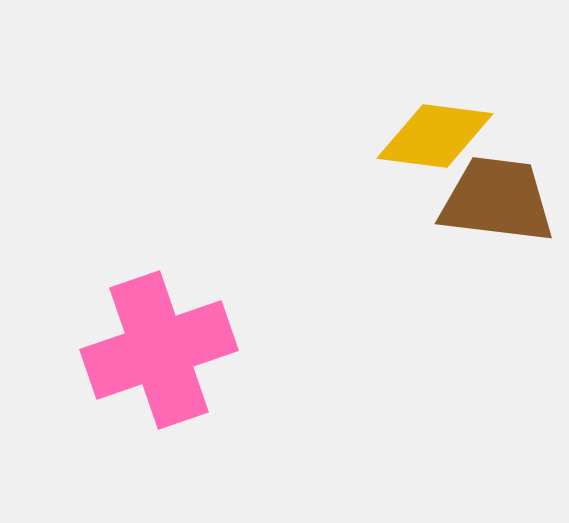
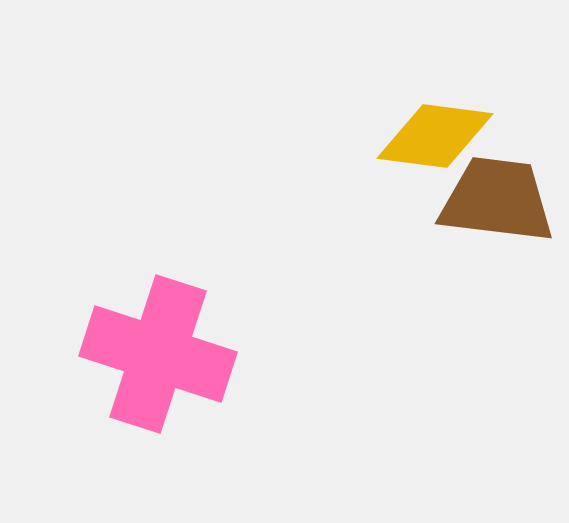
pink cross: moved 1 px left, 4 px down; rotated 37 degrees clockwise
